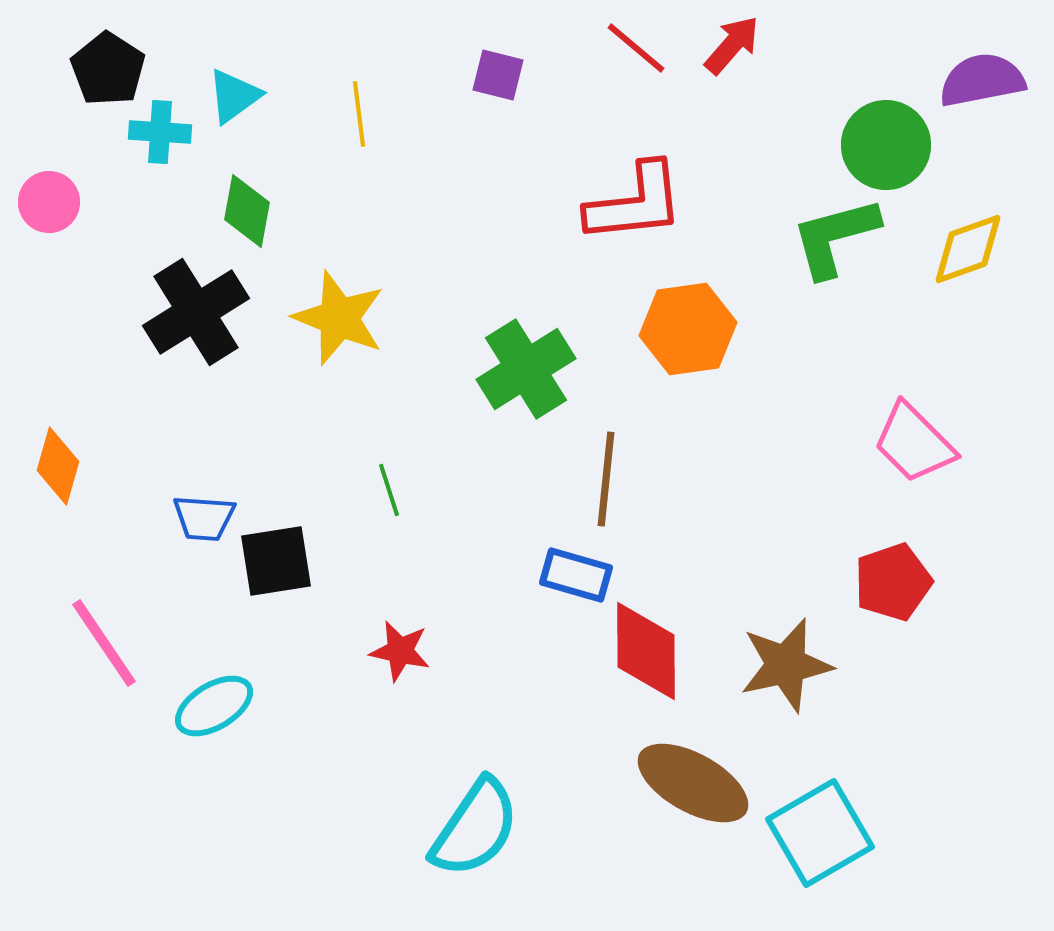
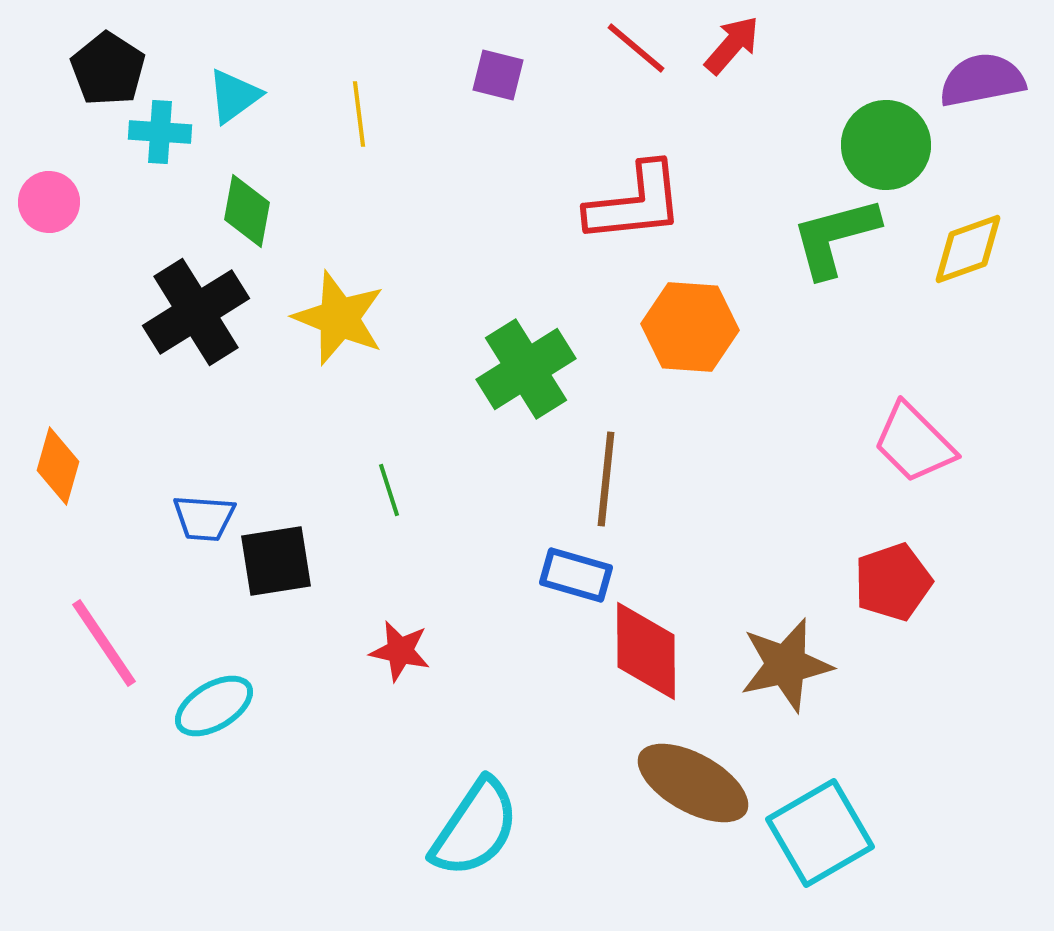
orange hexagon: moved 2 px right, 2 px up; rotated 12 degrees clockwise
